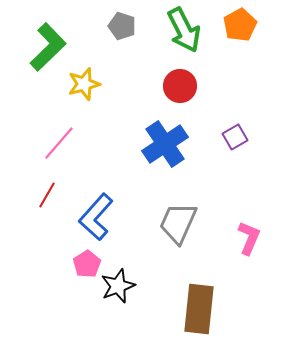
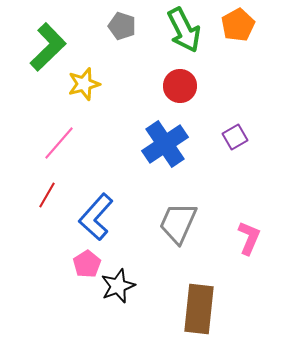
orange pentagon: moved 2 px left
